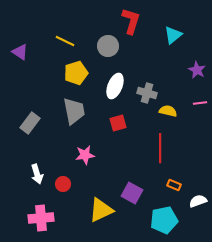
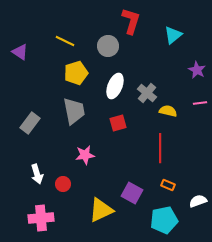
gray cross: rotated 24 degrees clockwise
orange rectangle: moved 6 px left
